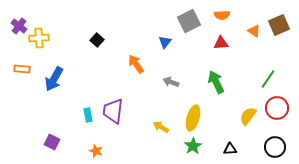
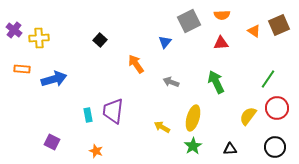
purple cross: moved 5 px left, 4 px down
black square: moved 3 px right
blue arrow: rotated 135 degrees counterclockwise
yellow arrow: moved 1 px right
